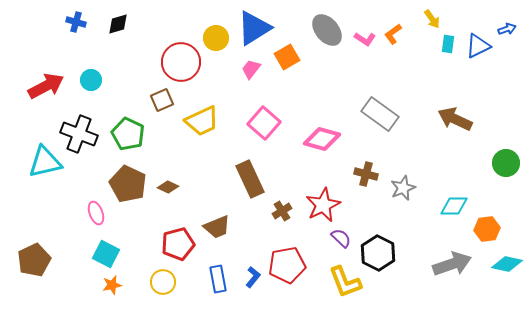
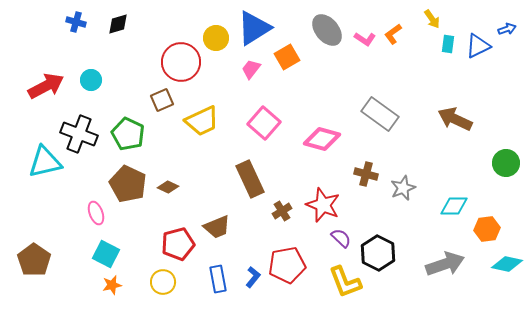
red star at (323, 205): rotated 24 degrees counterclockwise
brown pentagon at (34, 260): rotated 12 degrees counterclockwise
gray arrow at (452, 264): moved 7 px left
